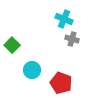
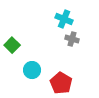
red pentagon: rotated 10 degrees clockwise
